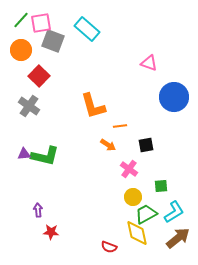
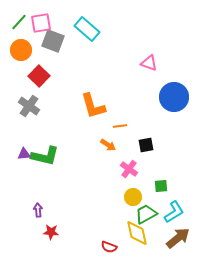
green line: moved 2 px left, 2 px down
